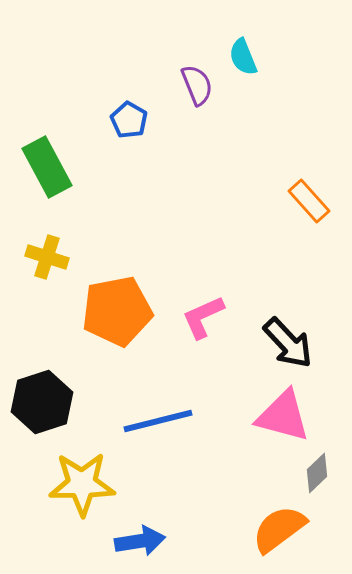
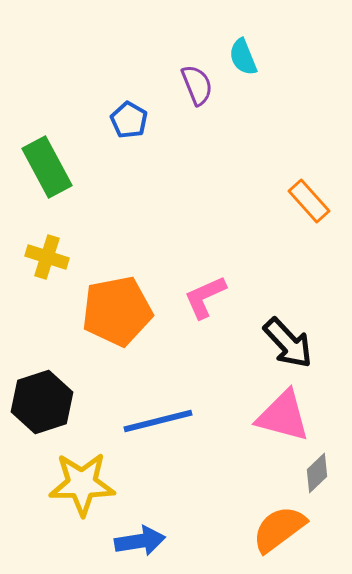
pink L-shape: moved 2 px right, 20 px up
